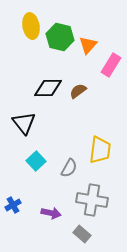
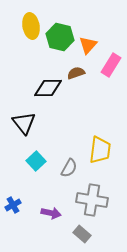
brown semicircle: moved 2 px left, 18 px up; rotated 18 degrees clockwise
